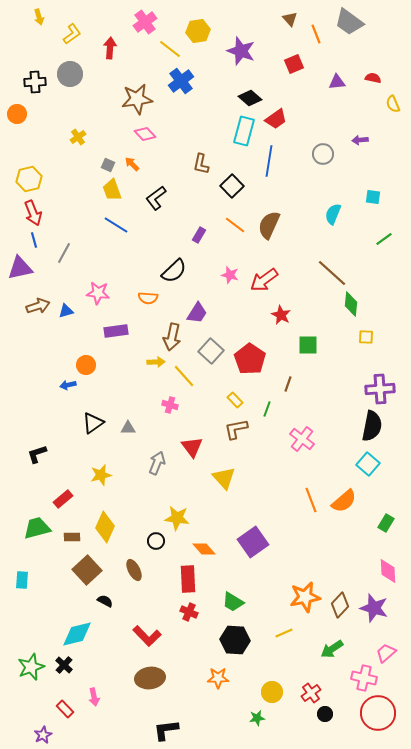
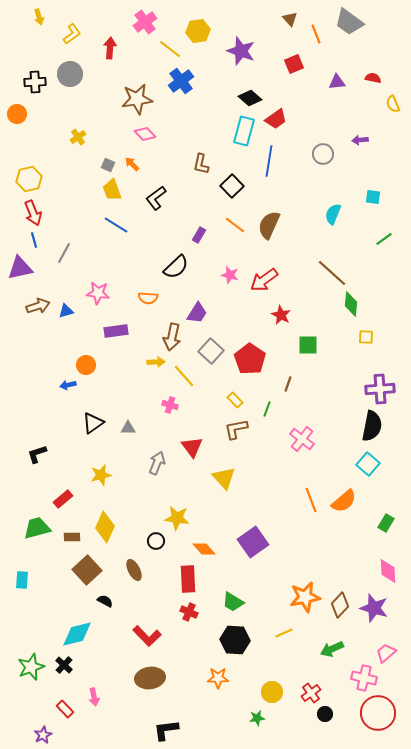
black semicircle at (174, 271): moved 2 px right, 4 px up
green arrow at (332, 649): rotated 10 degrees clockwise
